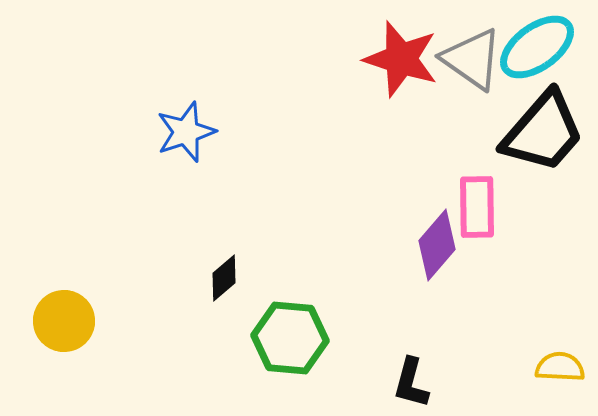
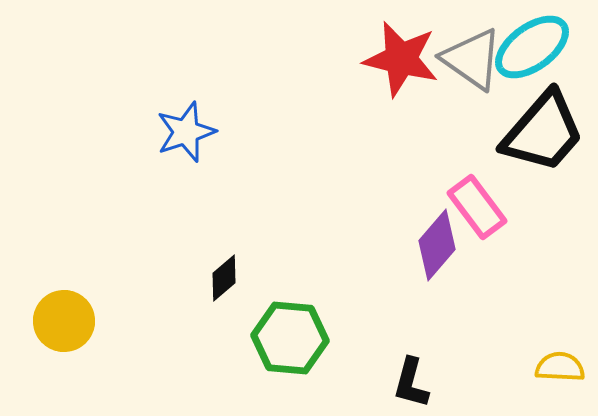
cyan ellipse: moved 5 px left
red star: rotated 4 degrees counterclockwise
pink rectangle: rotated 36 degrees counterclockwise
